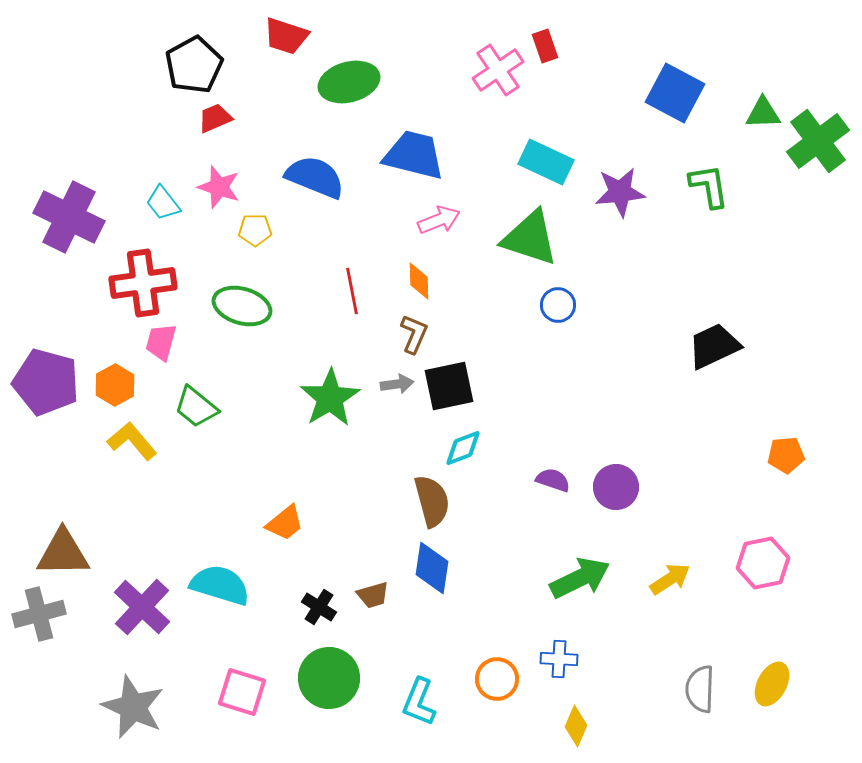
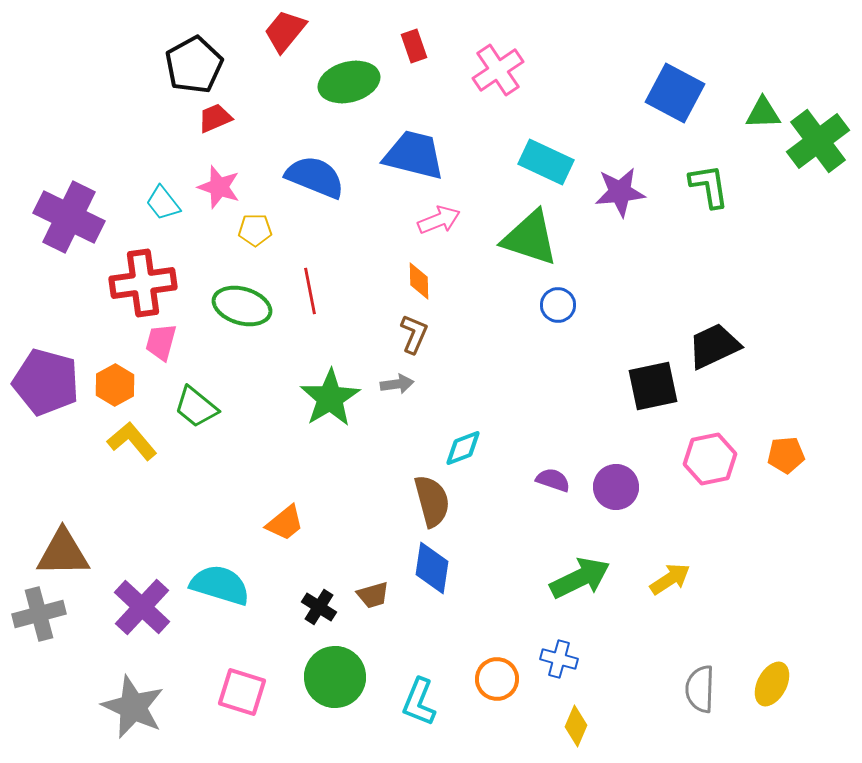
red trapezoid at (286, 36): moved 1 px left, 5 px up; rotated 111 degrees clockwise
red rectangle at (545, 46): moved 131 px left
red line at (352, 291): moved 42 px left
black square at (449, 386): moved 204 px right
pink hexagon at (763, 563): moved 53 px left, 104 px up
blue cross at (559, 659): rotated 12 degrees clockwise
green circle at (329, 678): moved 6 px right, 1 px up
